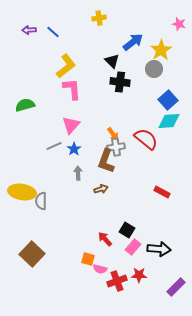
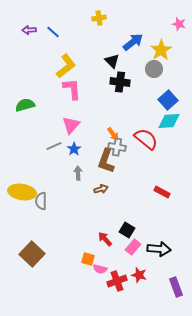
gray cross: moved 1 px right; rotated 18 degrees clockwise
red star: rotated 14 degrees clockwise
purple rectangle: rotated 66 degrees counterclockwise
